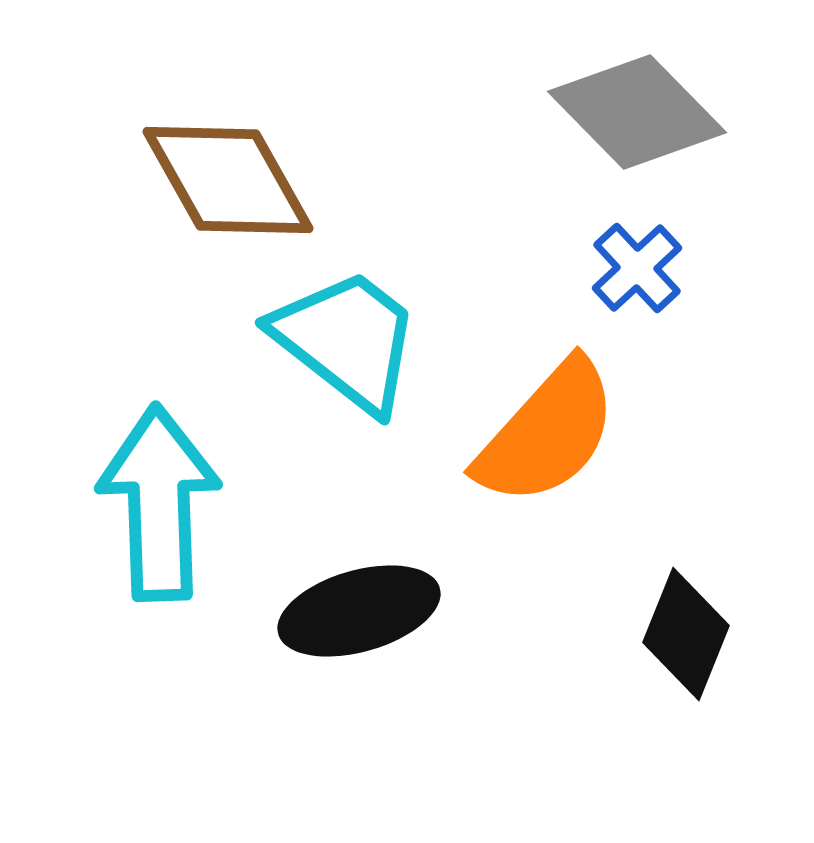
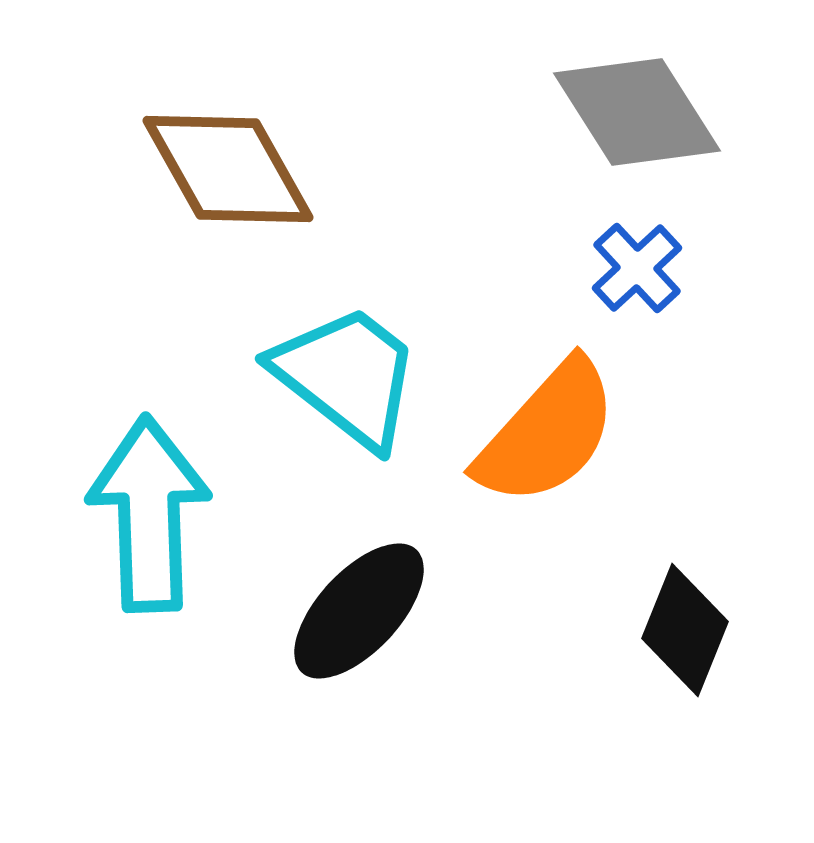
gray diamond: rotated 12 degrees clockwise
brown diamond: moved 11 px up
cyan trapezoid: moved 36 px down
cyan arrow: moved 10 px left, 11 px down
black ellipse: rotated 31 degrees counterclockwise
black diamond: moved 1 px left, 4 px up
